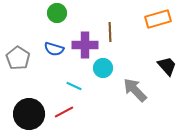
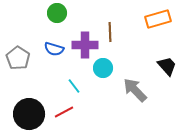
cyan line: rotated 28 degrees clockwise
